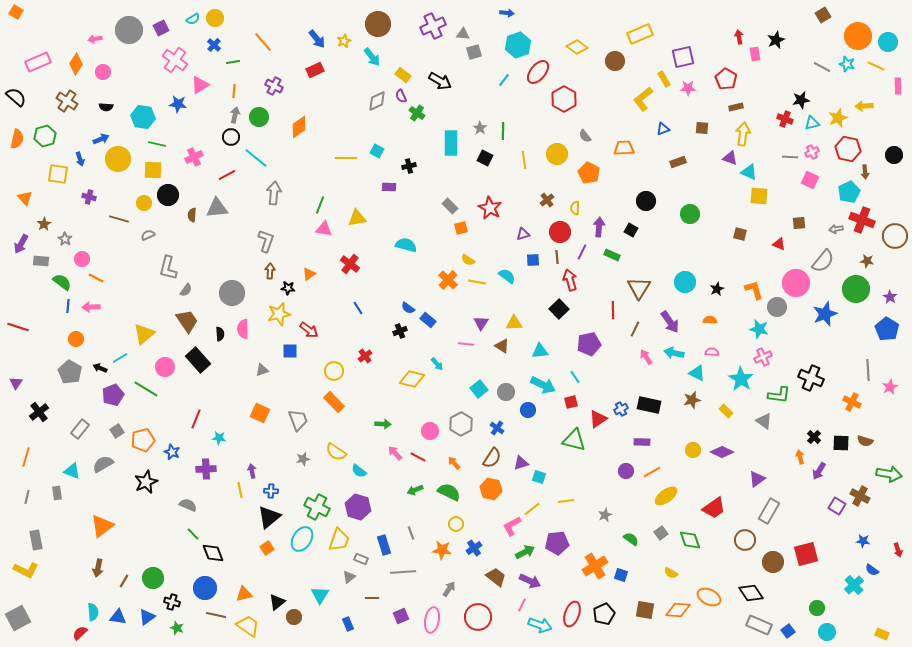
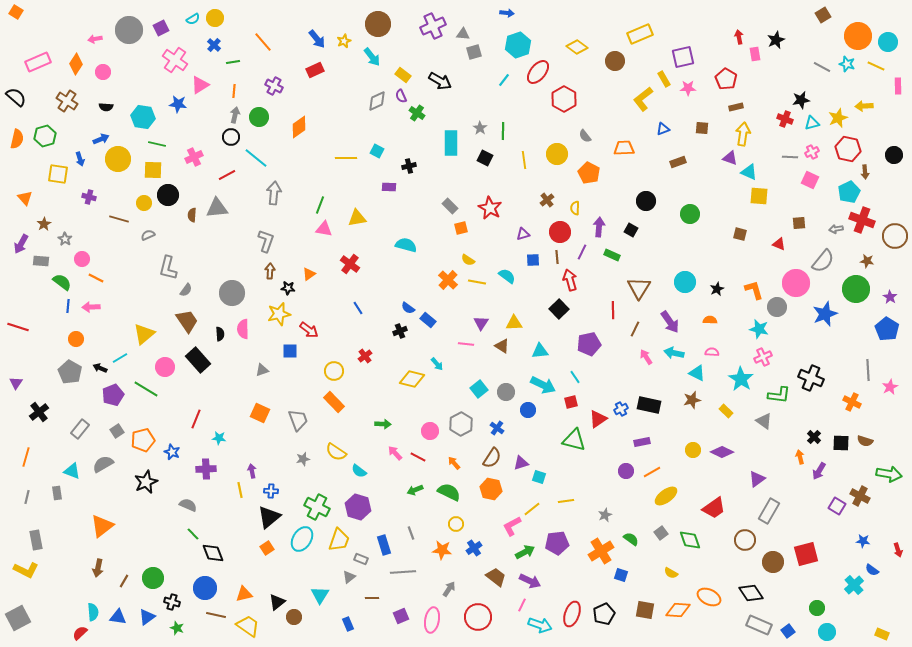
purple rectangle at (642, 442): rotated 14 degrees counterclockwise
orange cross at (595, 566): moved 6 px right, 15 px up
